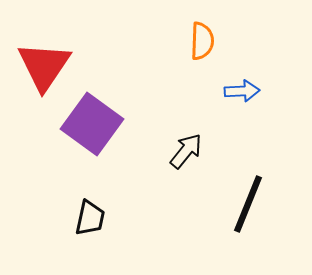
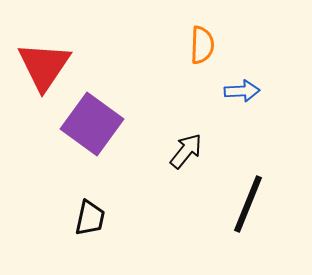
orange semicircle: moved 4 px down
